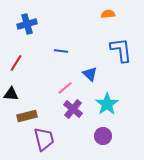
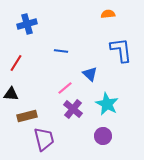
cyan star: rotated 10 degrees counterclockwise
